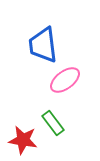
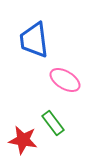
blue trapezoid: moved 9 px left, 5 px up
pink ellipse: rotated 68 degrees clockwise
